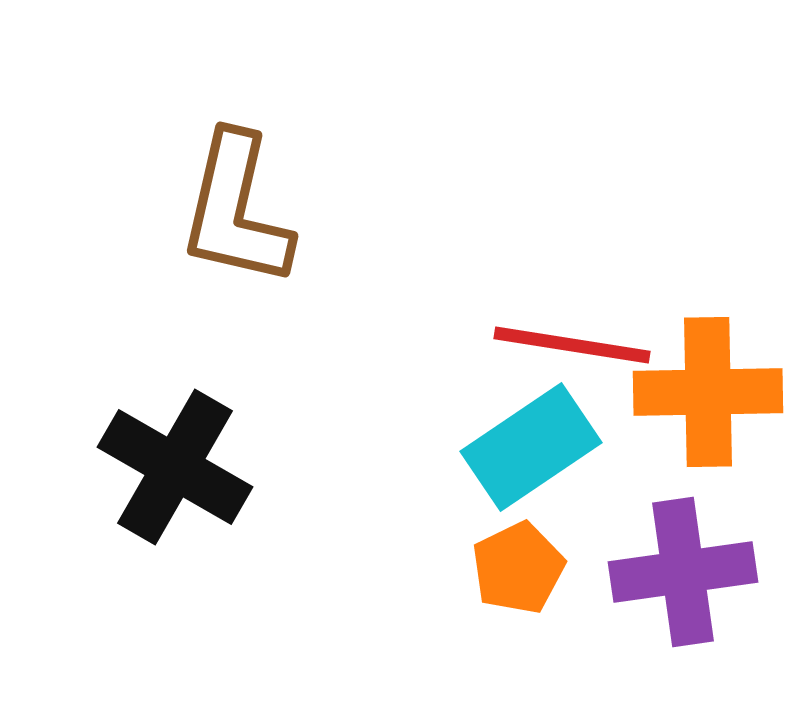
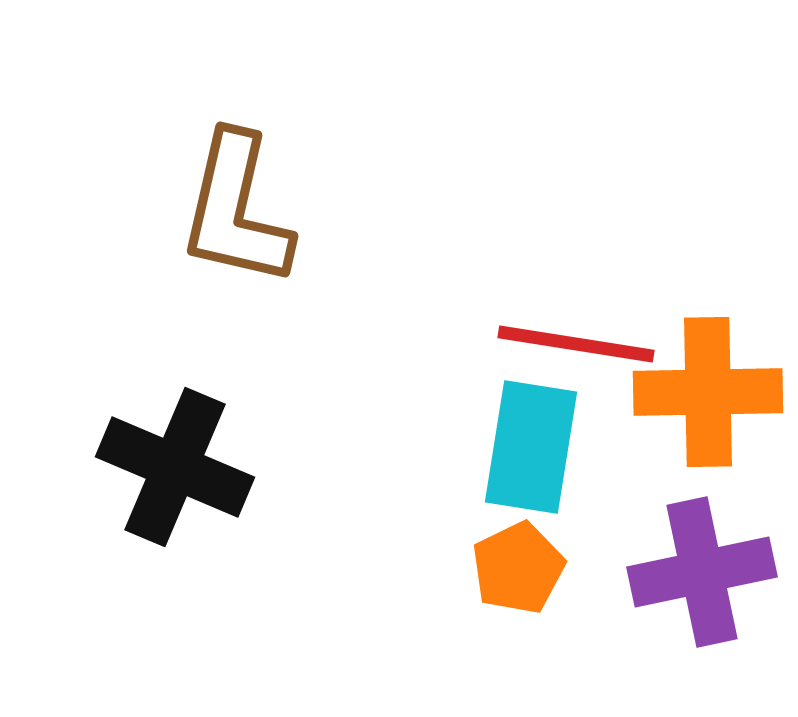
red line: moved 4 px right, 1 px up
cyan rectangle: rotated 47 degrees counterclockwise
black cross: rotated 7 degrees counterclockwise
purple cross: moved 19 px right; rotated 4 degrees counterclockwise
